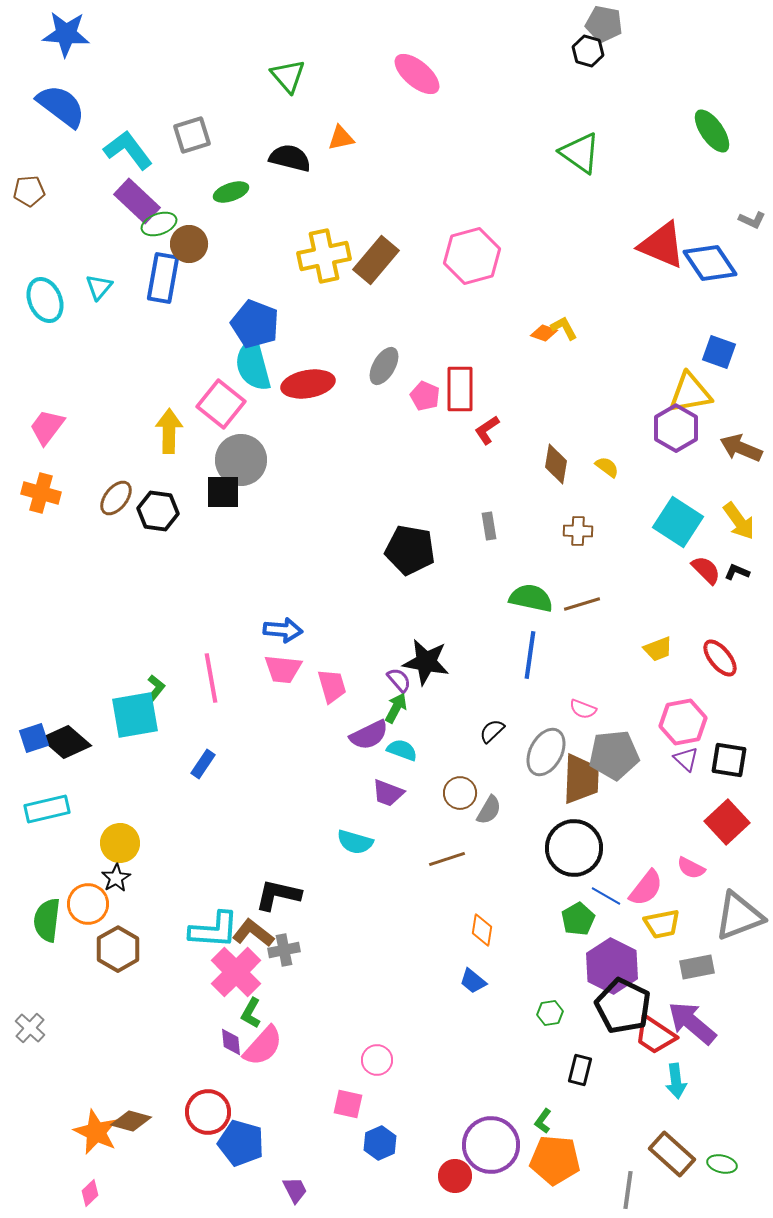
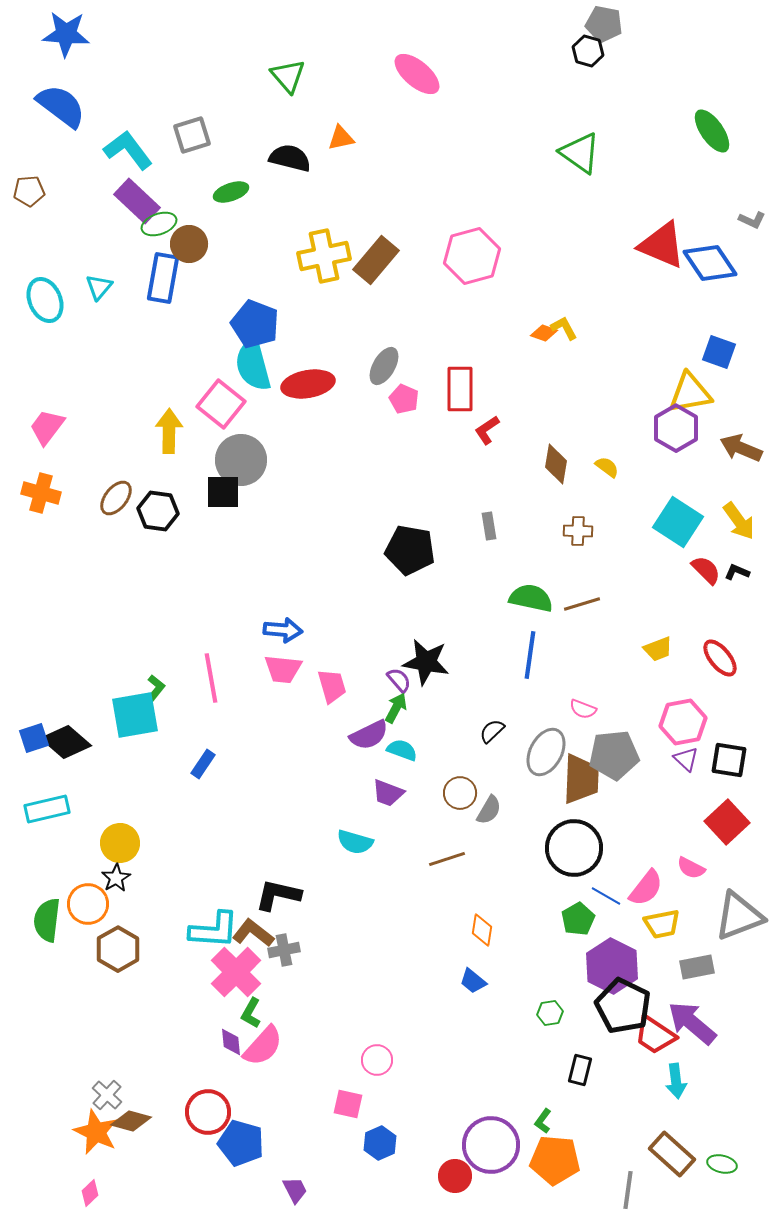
pink pentagon at (425, 396): moved 21 px left, 3 px down
gray cross at (30, 1028): moved 77 px right, 67 px down
